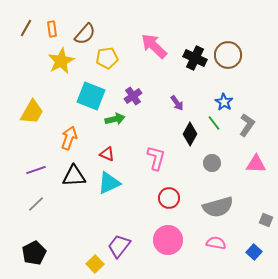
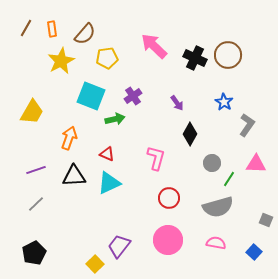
green line: moved 15 px right, 56 px down; rotated 70 degrees clockwise
